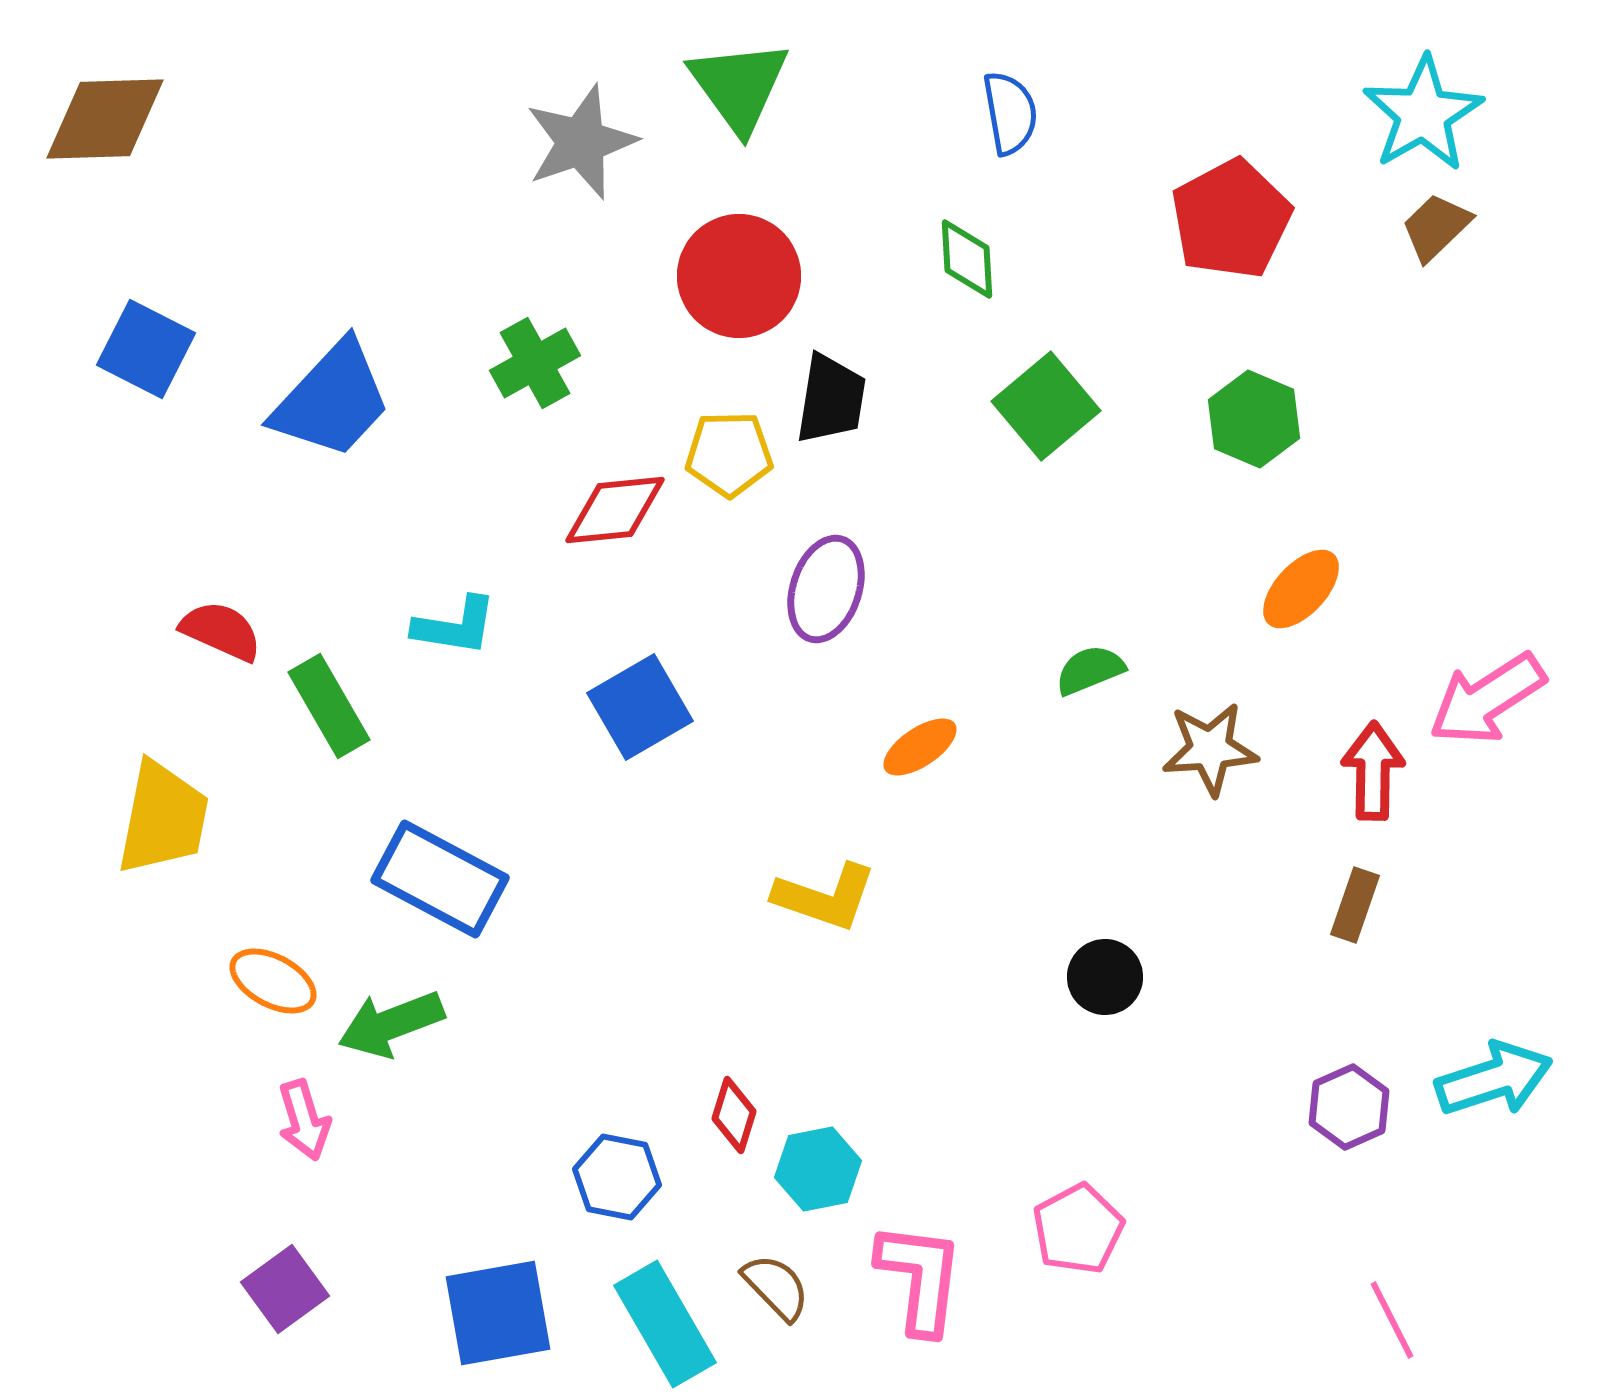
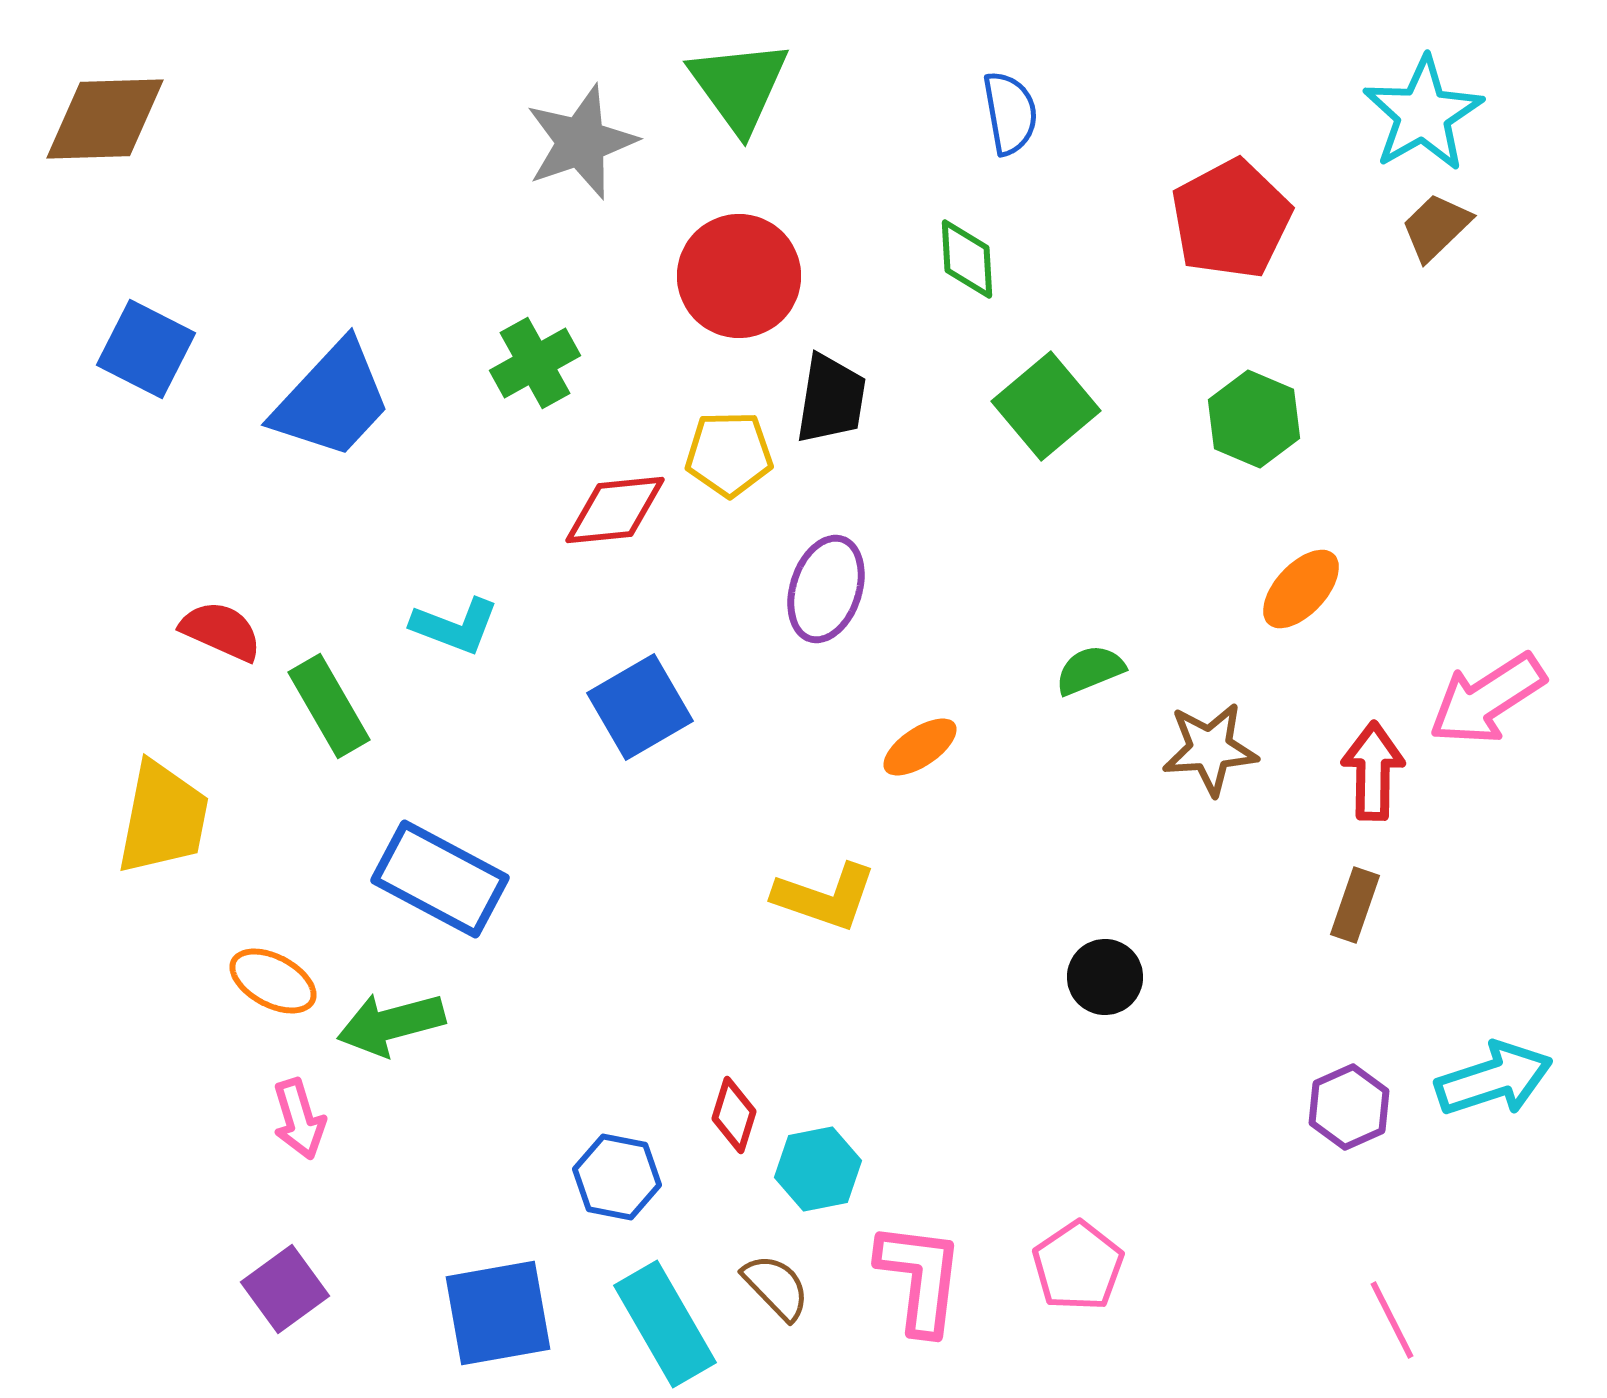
cyan L-shape at (455, 626): rotated 12 degrees clockwise
green arrow at (391, 1024): rotated 6 degrees clockwise
pink arrow at (304, 1120): moved 5 px left, 1 px up
pink pentagon at (1078, 1229): moved 37 px down; rotated 6 degrees counterclockwise
